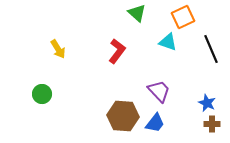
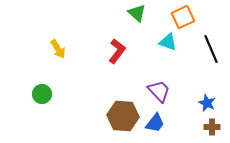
brown cross: moved 3 px down
